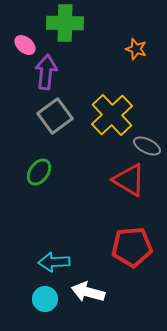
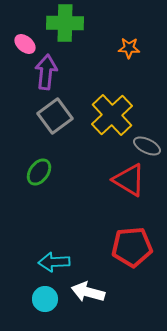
pink ellipse: moved 1 px up
orange star: moved 7 px left, 1 px up; rotated 15 degrees counterclockwise
